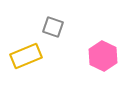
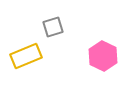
gray square: rotated 35 degrees counterclockwise
